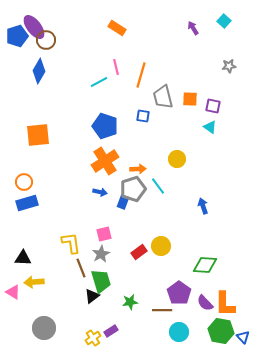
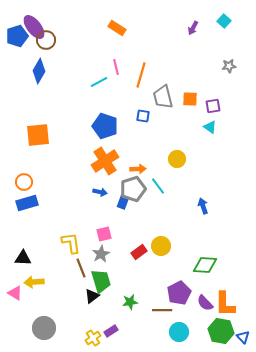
purple arrow at (193, 28): rotated 120 degrees counterclockwise
purple square at (213, 106): rotated 21 degrees counterclockwise
pink triangle at (13, 292): moved 2 px right, 1 px down
purple pentagon at (179, 293): rotated 10 degrees clockwise
